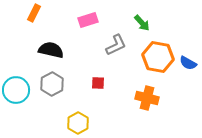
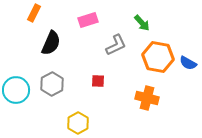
black semicircle: moved 7 px up; rotated 100 degrees clockwise
red square: moved 2 px up
